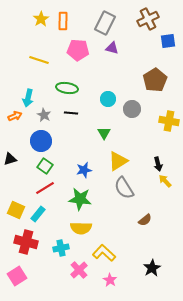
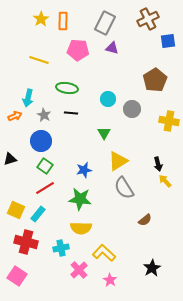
pink square: rotated 24 degrees counterclockwise
